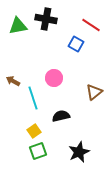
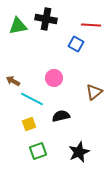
red line: rotated 30 degrees counterclockwise
cyan line: moved 1 px left, 1 px down; rotated 45 degrees counterclockwise
yellow square: moved 5 px left, 7 px up; rotated 16 degrees clockwise
